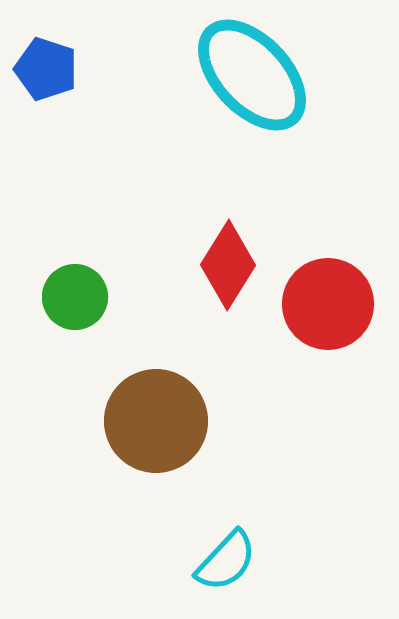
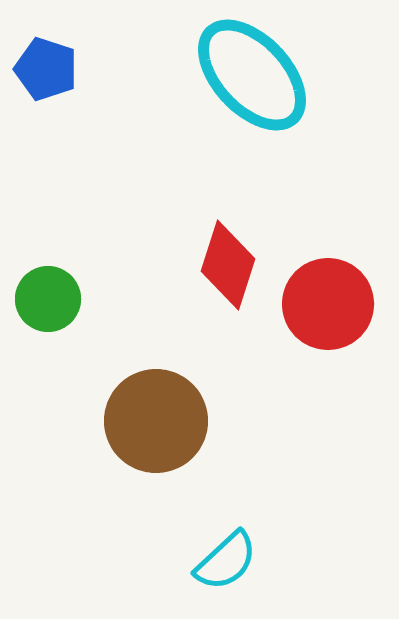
red diamond: rotated 14 degrees counterclockwise
green circle: moved 27 px left, 2 px down
cyan semicircle: rotated 4 degrees clockwise
